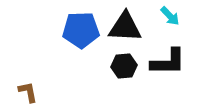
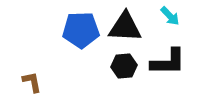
brown L-shape: moved 4 px right, 10 px up
